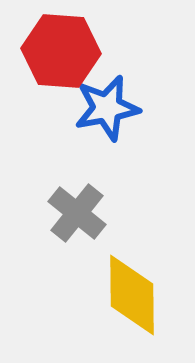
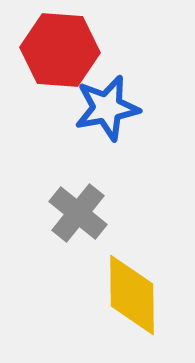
red hexagon: moved 1 px left, 1 px up
gray cross: moved 1 px right
